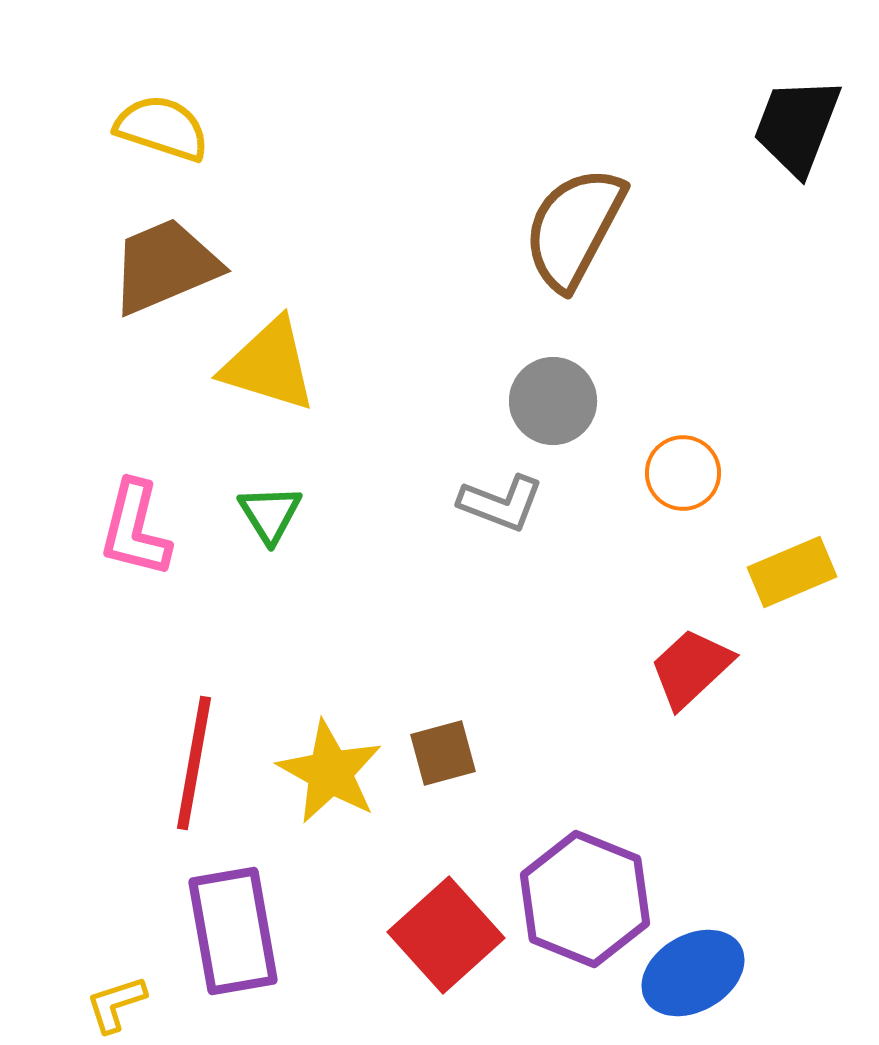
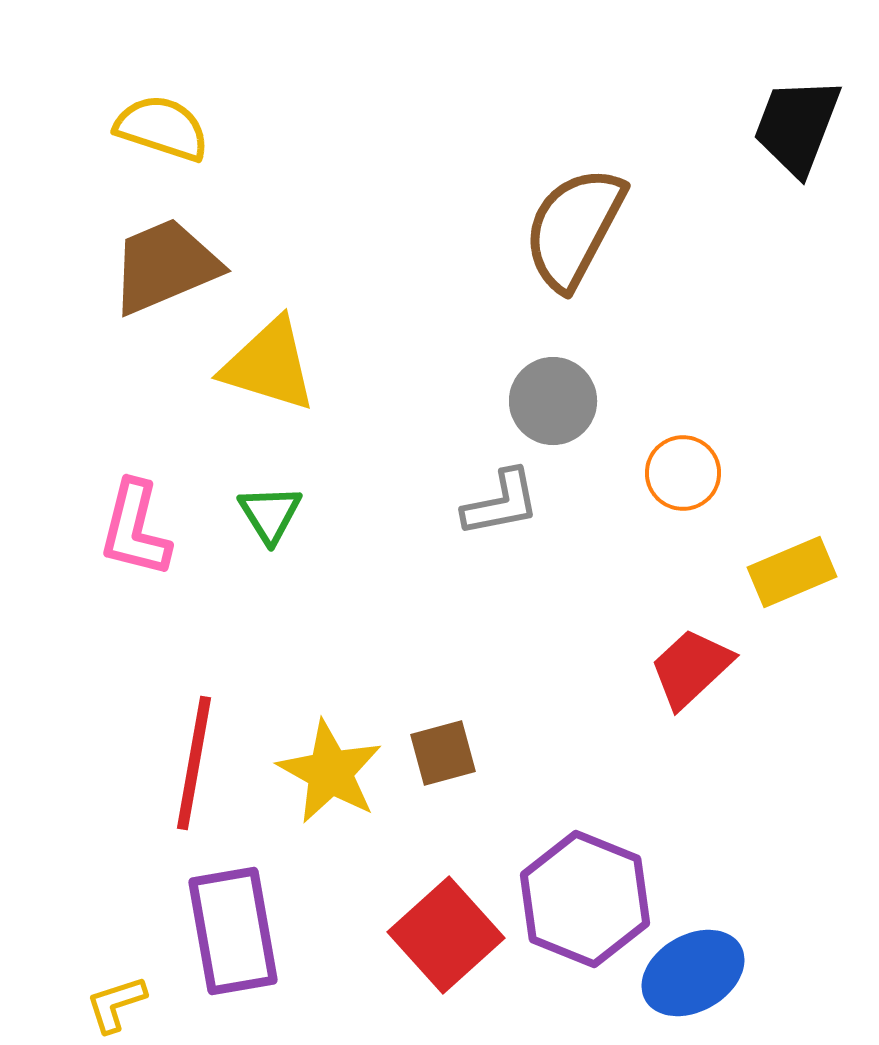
gray L-shape: rotated 32 degrees counterclockwise
